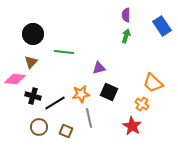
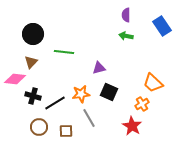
green arrow: rotated 96 degrees counterclockwise
orange cross: rotated 24 degrees clockwise
gray line: rotated 18 degrees counterclockwise
brown square: rotated 24 degrees counterclockwise
